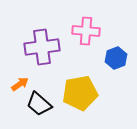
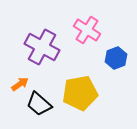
pink cross: moved 1 px right, 1 px up; rotated 28 degrees clockwise
purple cross: rotated 36 degrees clockwise
